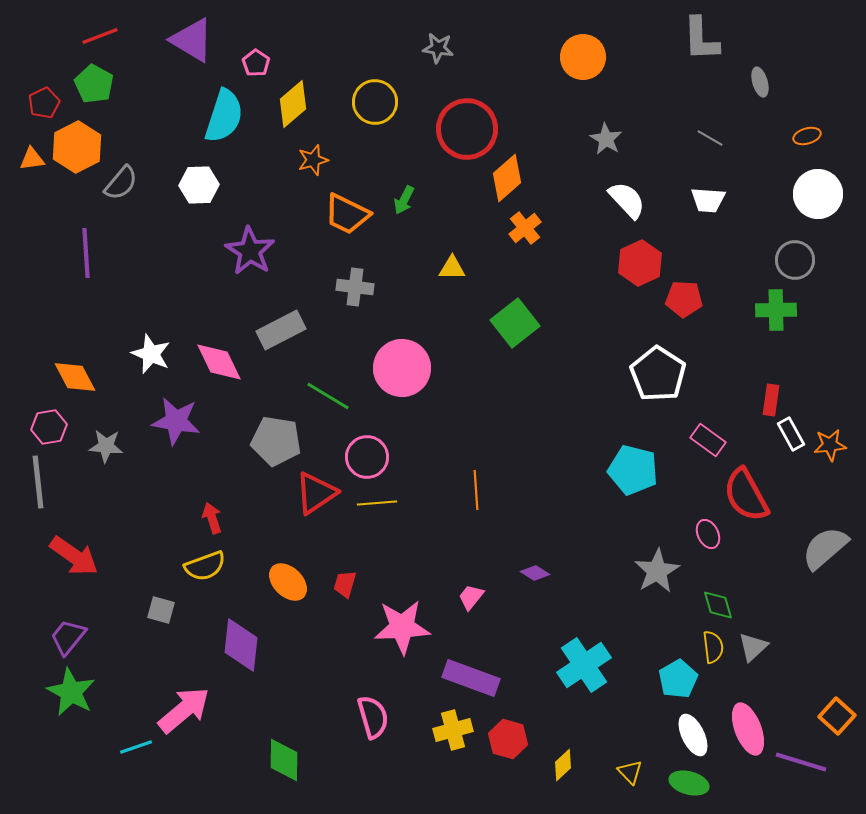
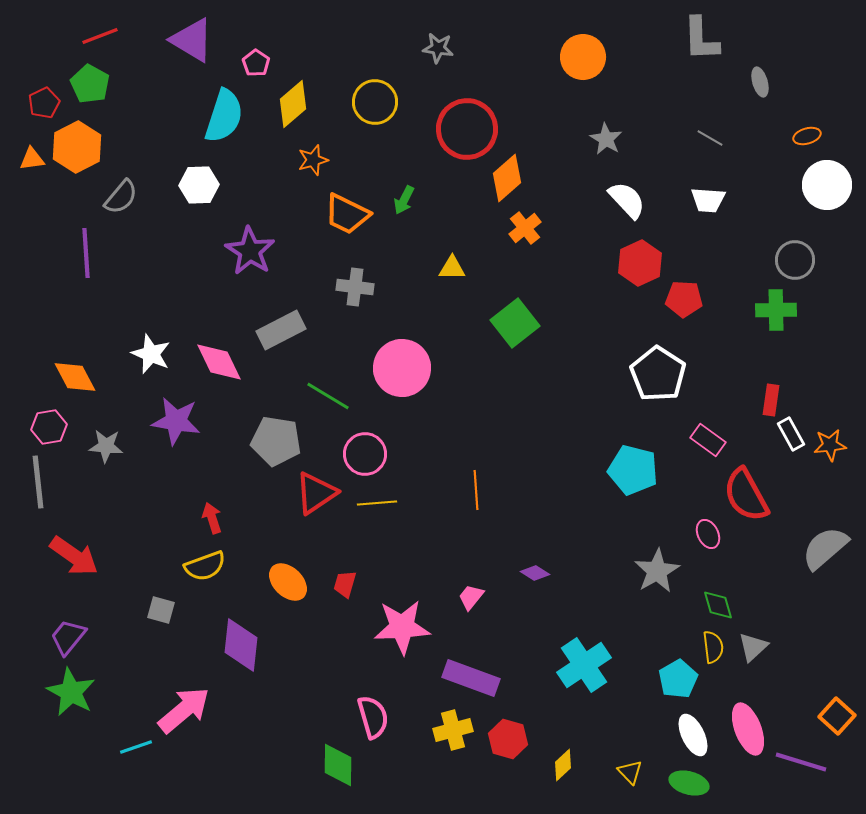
green pentagon at (94, 84): moved 4 px left
gray semicircle at (121, 183): moved 14 px down
white circle at (818, 194): moved 9 px right, 9 px up
pink circle at (367, 457): moved 2 px left, 3 px up
green diamond at (284, 760): moved 54 px right, 5 px down
